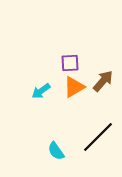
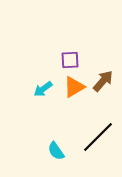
purple square: moved 3 px up
cyan arrow: moved 2 px right, 2 px up
